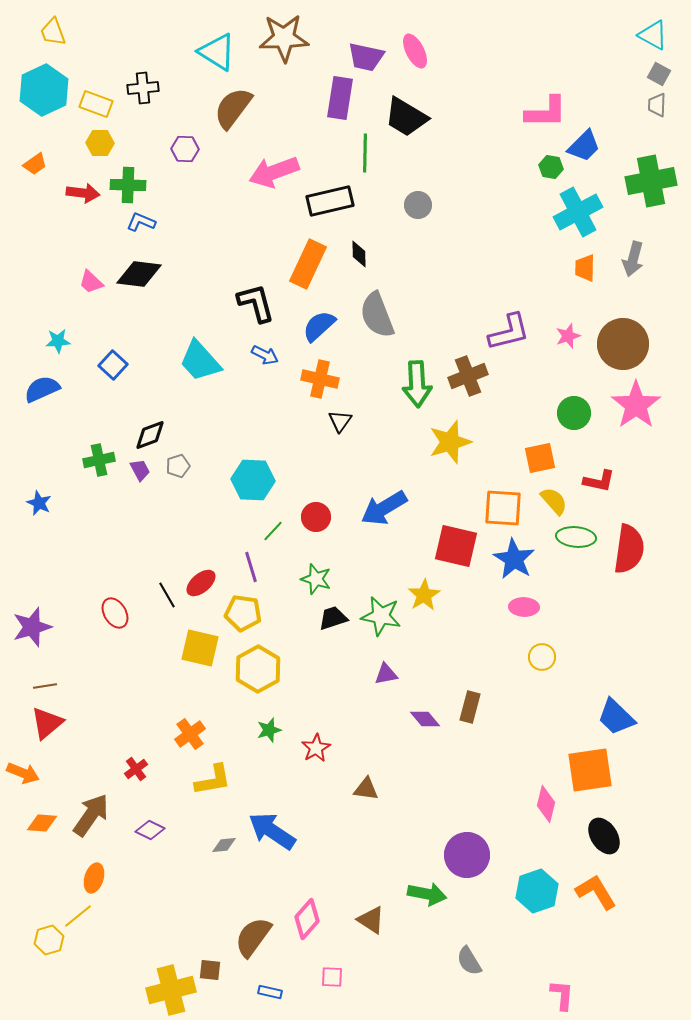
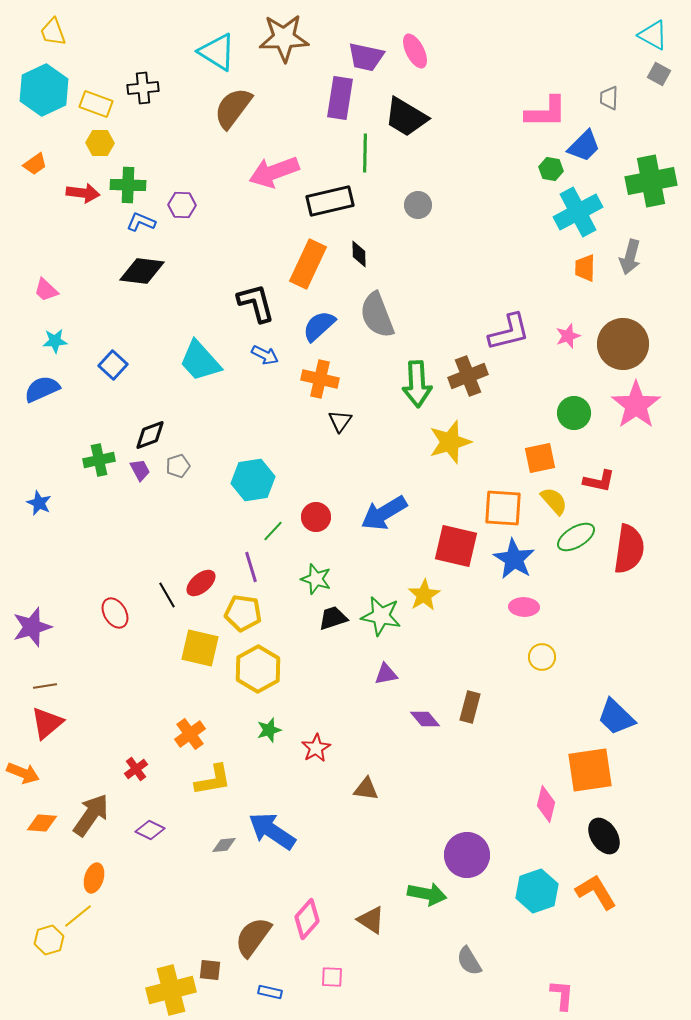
gray trapezoid at (657, 105): moved 48 px left, 7 px up
purple hexagon at (185, 149): moved 3 px left, 56 px down
green hexagon at (551, 167): moved 2 px down
gray arrow at (633, 259): moved 3 px left, 2 px up
black diamond at (139, 274): moved 3 px right, 3 px up
pink trapezoid at (91, 282): moved 45 px left, 8 px down
cyan star at (58, 341): moved 3 px left
cyan hexagon at (253, 480): rotated 12 degrees counterclockwise
blue arrow at (384, 508): moved 5 px down
green ellipse at (576, 537): rotated 36 degrees counterclockwise
